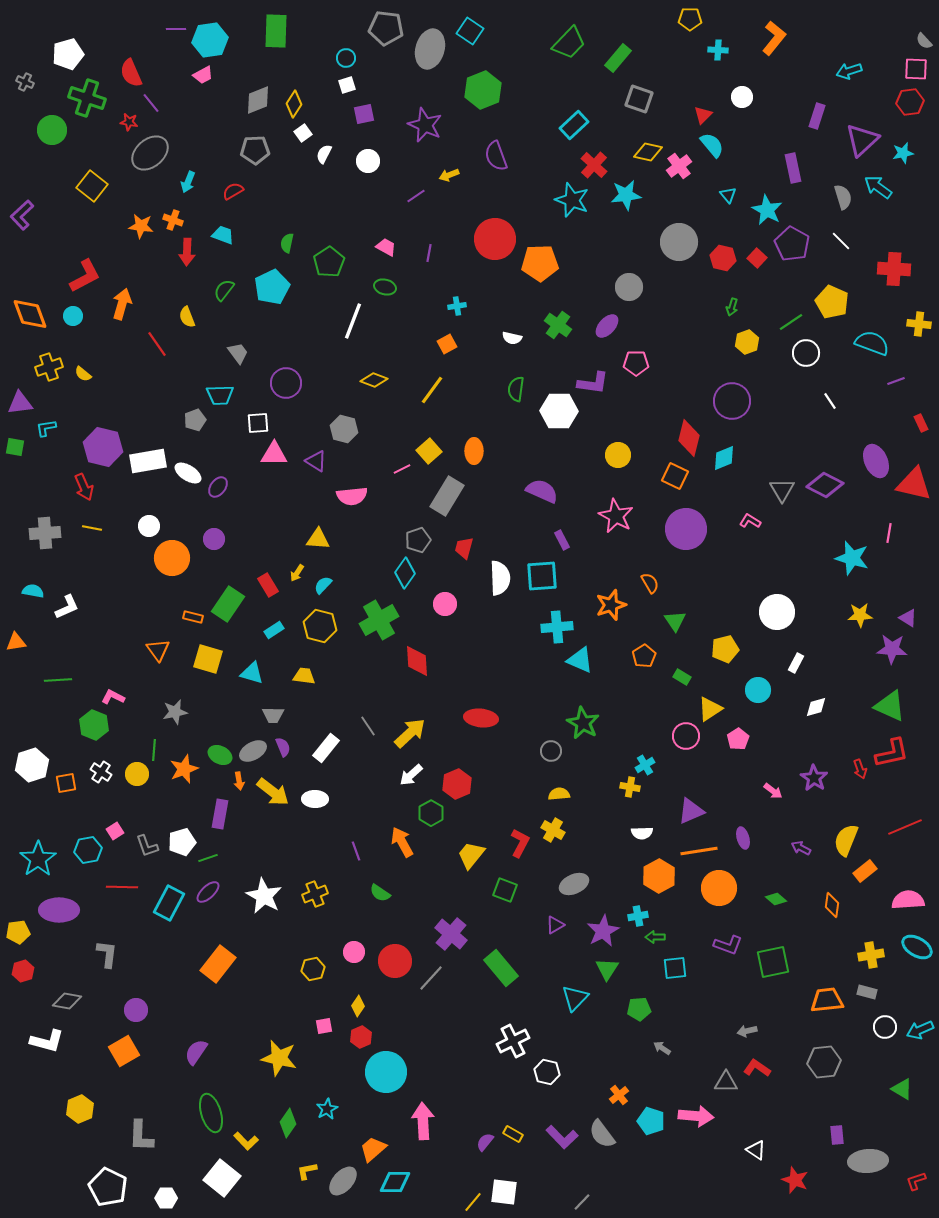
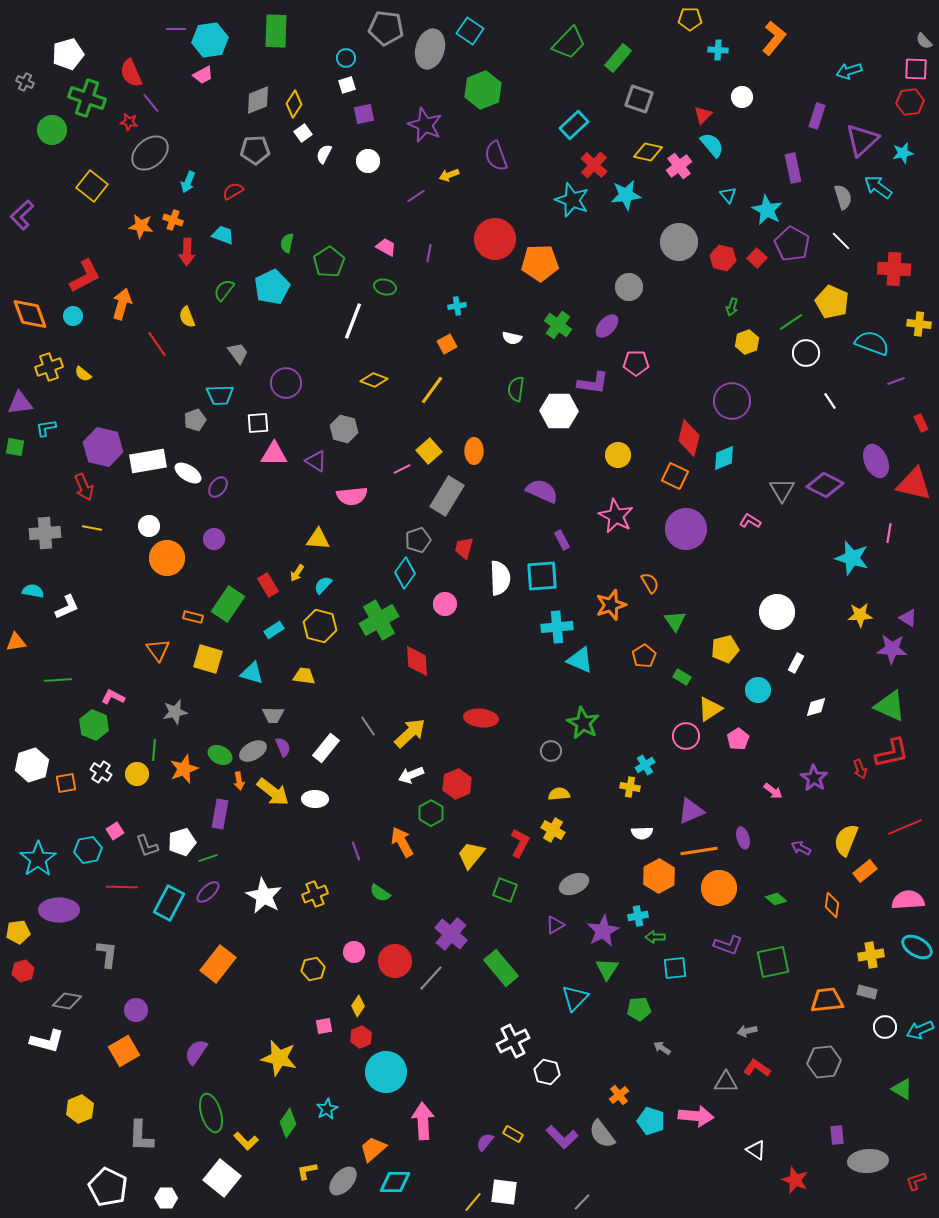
orange circle at (172, 558): moved 5 px left
white arrow at (411, 775): rotated 20 degrees clockwise
